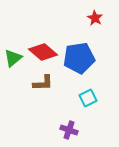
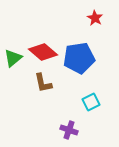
brown L-shape: rotated 80 degrees clockwise
cyan square: moved 3 px right, 4 px down
